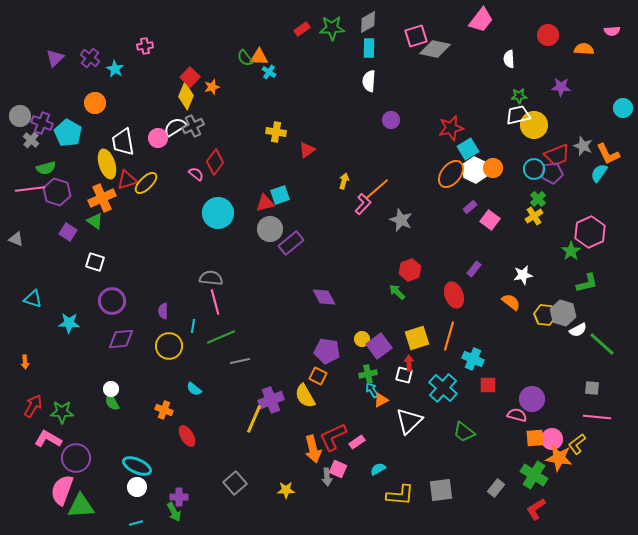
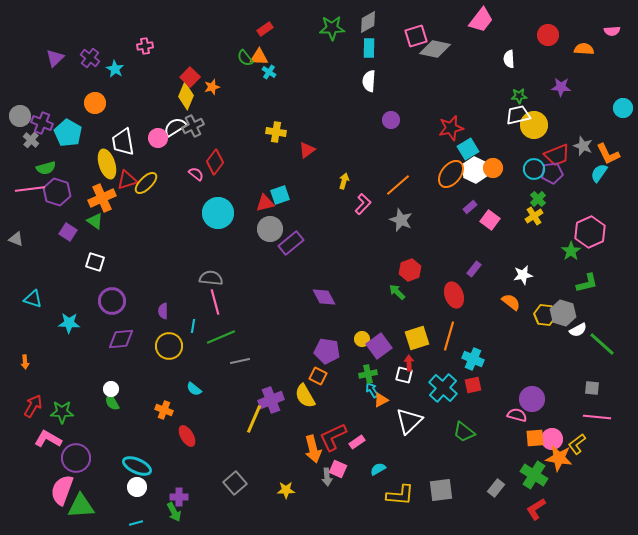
red rectangle at (302, 29): moved 37 px left
orange line at (377, 189): moved 21 px right, 4 px up
red square at (488, 385): moved 15 px left; rotated 12 degrees counterclockwise
